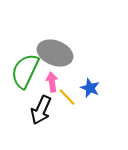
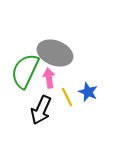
pink arrow: moved 3 px left, 4 px up
blue star: moved 2 px left, 4 px down
yellow line: rotated 18 degrees clockwise
